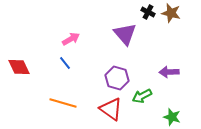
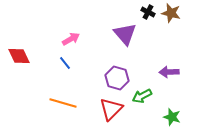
red diamond: moved 11 px up
red triangle: rotated 40 degrees clockwise
